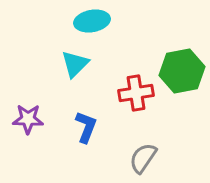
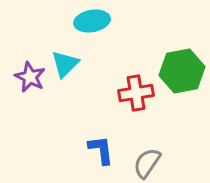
cyan triangle: moved 10 px left
purple star: moved 2 px right, 42 px up; rotated 24 degrees clockwise
blue L-shape: moved 15 px right, 23 px down; rotated 28 degrees counterclockwise
gray semicircle: moved 4 px right, 5 px down
